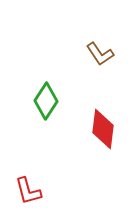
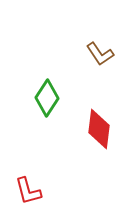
green diamond: moved 1 px right, 3 px up
red diamond: moved 4 px left
